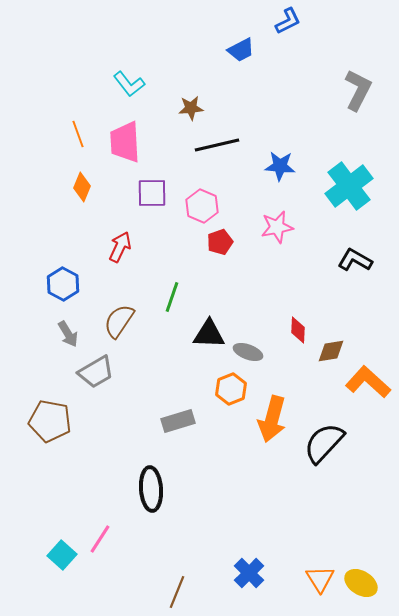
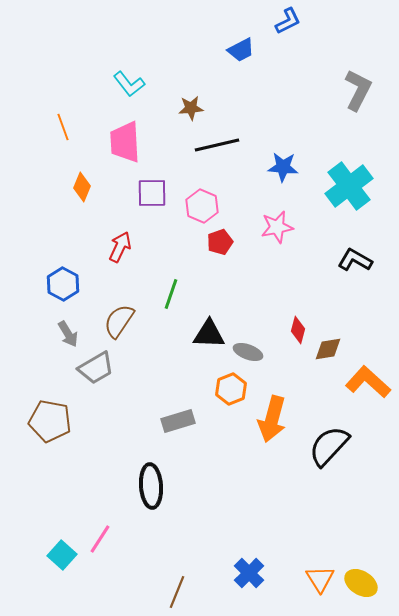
orange line: moved 15 px left, 7 px up
blue star: moved 3 px right, 1 px down
green line: moved 1 px left, 3 px up
red diamond: rotated 12 degrees clockwise
brown diamond: moved 3 px left, 2 px up
gray trapezoid: moved 4 px up
black semicircle: moved 5 px right, 3 px down
black ellipse: moved 3 px up
